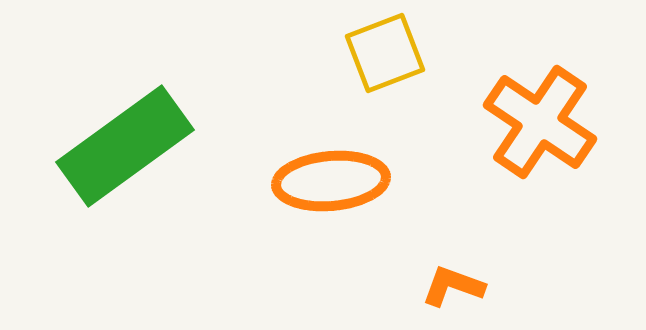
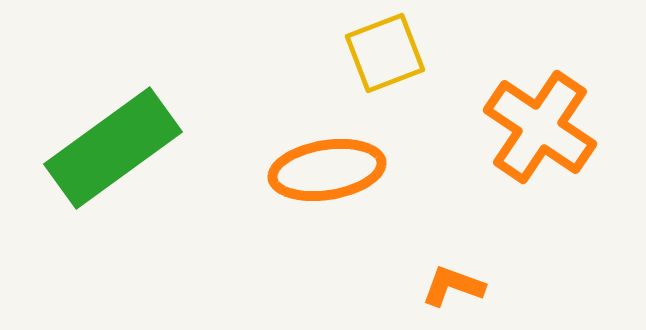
orange cross: moved 5 px down
green rectangle: moved 12 px left, 2 px down
orange ellipse: moved 4 px left, 11 px up; rotated 4 degrees counterclockwise
